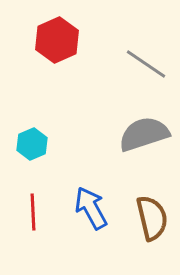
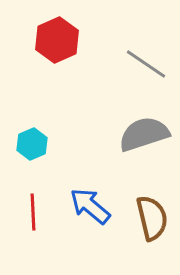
blue arrow: moved 1 px left, 2 px up; rotated 21 degrees counterclockwise
